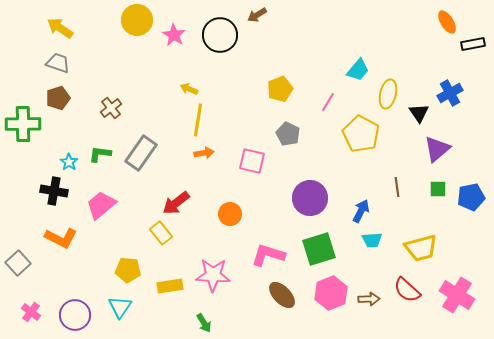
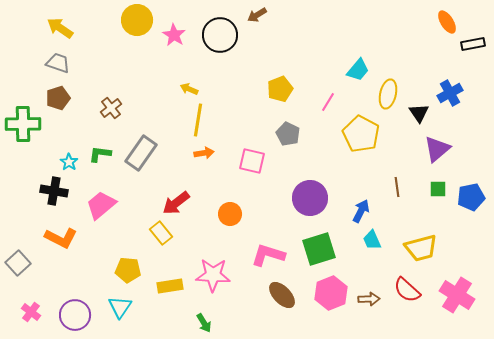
cyan trapezoid at (372, 240): rotated 70 degrees clockwise
